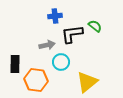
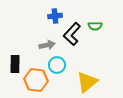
green semicircle: rotated 144 degrees clockwise
black L-shape: rotated 40 degrees counterclockwise
cyan circle: moved 4 px left, 3 px down
